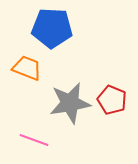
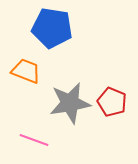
blue pentagon: rotated 6 degrees clockwise
orange trapezoid: moved 1 px left, 3 px down
red pentagon: moved 2 px down
